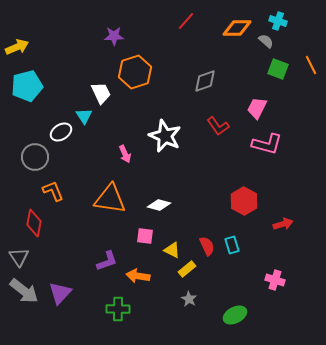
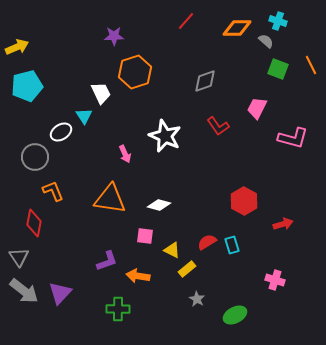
pink L-shape: moved 26 px right, 6 px up
red semicircle: moved 4 px up; rotated 96 degrees counterclockwise
gray star: moved 8 px right
